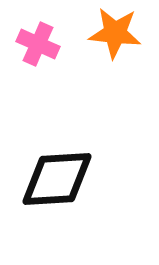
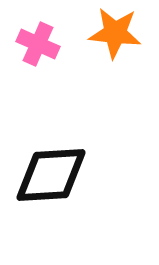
black diamond: moved 6 px left, 4 px up
